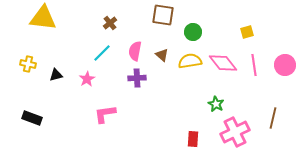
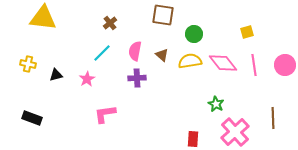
green circle: moved 1 px right, 2 px down
brown line: rotated 15 degrees counterclockwise
pink cross: rotated 16 degrees counterclockwise
